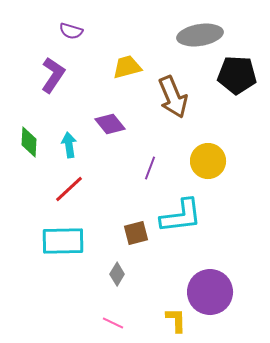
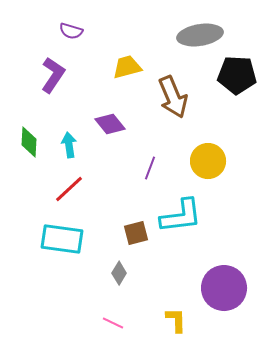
cyan rectangle: moved 1 px left, 2 px up; rotated 9 degrees clockwise
gray diamond: moved 2 px right, 1 px up
purple circle: moved 14 px right, 4 px up
